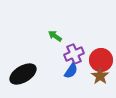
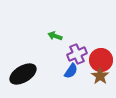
green arrow: rotated 16 degrees counterclockwise
purple cross: moved 3 px right
